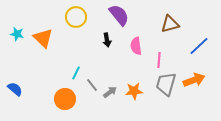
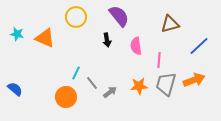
purple semicircle: moved 1 px down
orange triangle: moved 2 px right; rotated 20 degrees counterclockwise
gray line: moved 2 px up
orange star: moved 5 px right, 5 px up
orange circle: moved 1 px right, 2 px up
